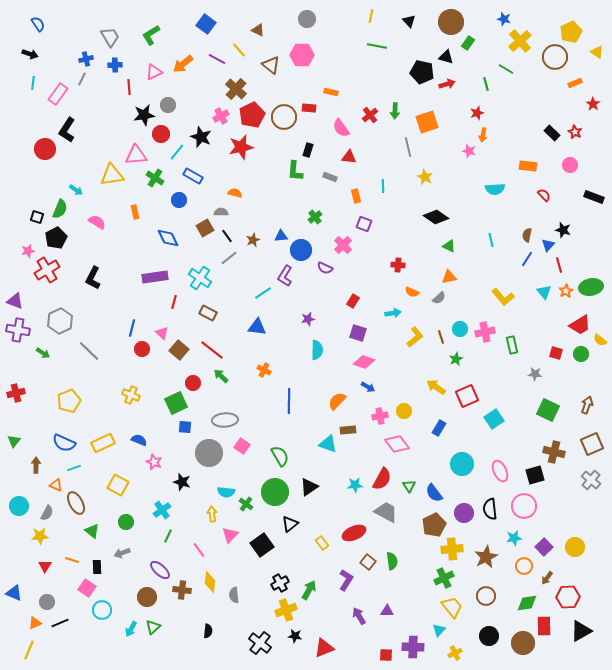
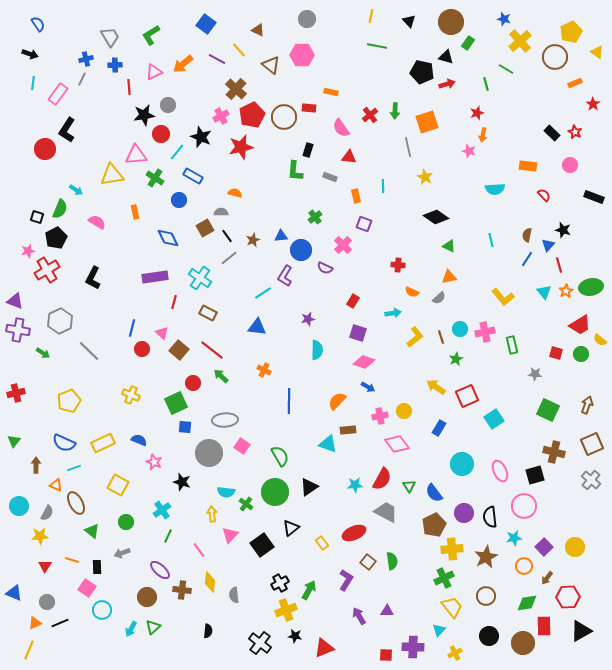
black semicircle at (490, 509): moved 8 px down
black triangle at (290, 524): moved 1 px right, 4 px down
